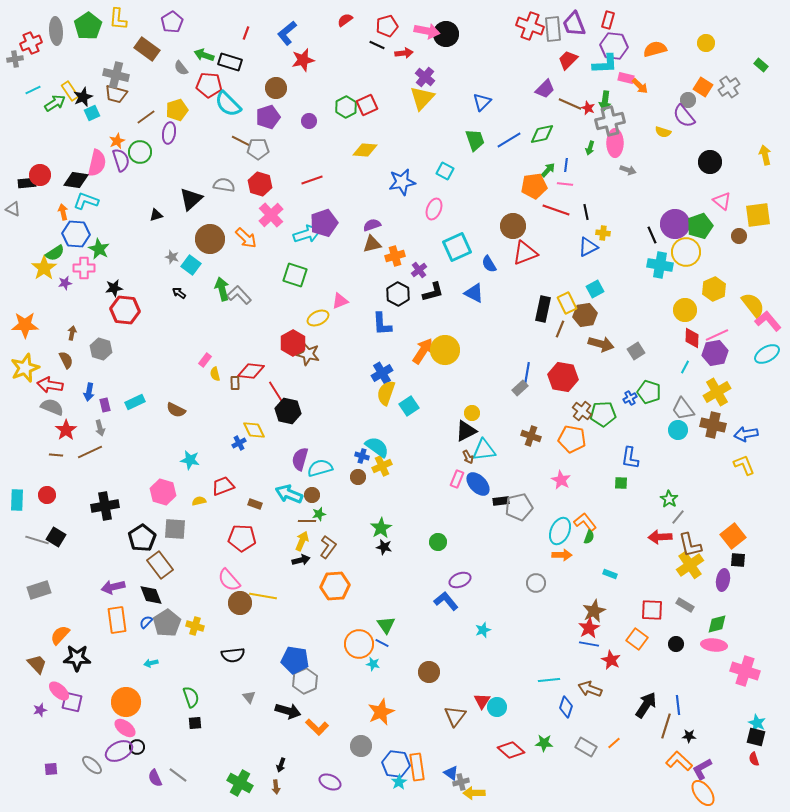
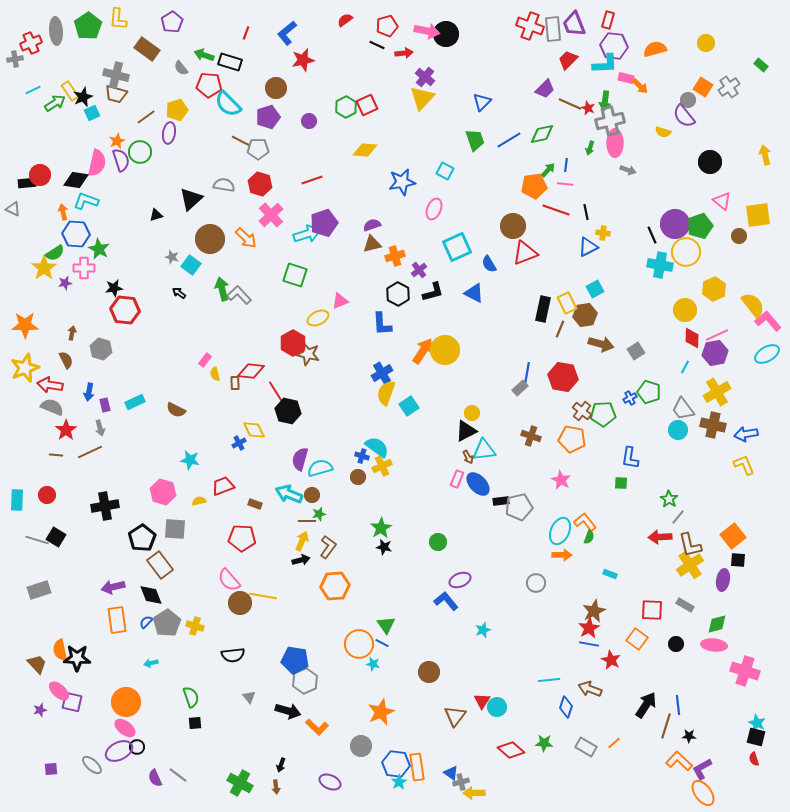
orange semicircle at (60, 635): moved 15 px down; rotated 55 degrees counterclockwise
